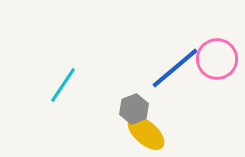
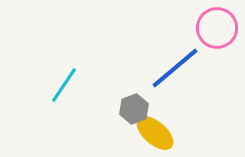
pink circle: moved 31 px up
cyan line: moved 1 px right
yellow ellipse: moved 9 px right
